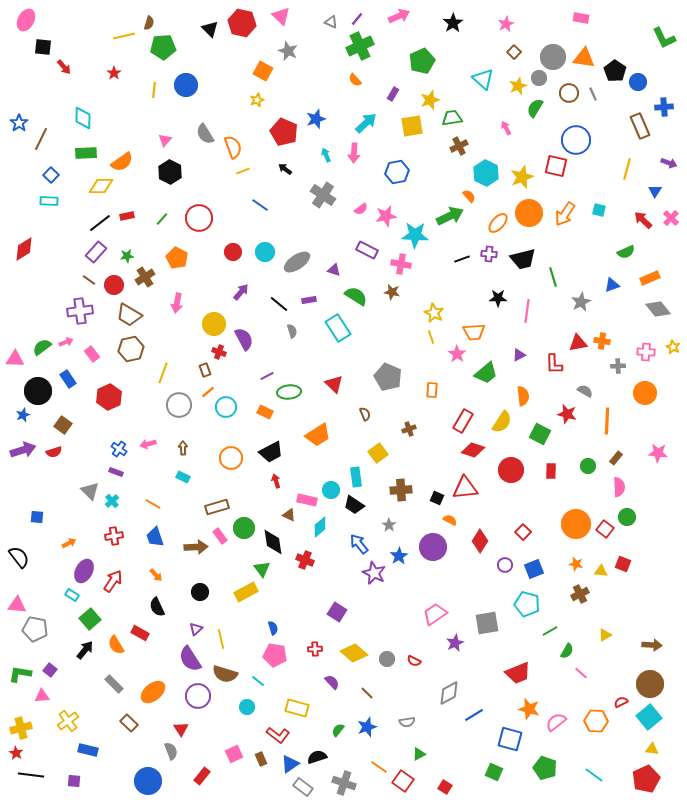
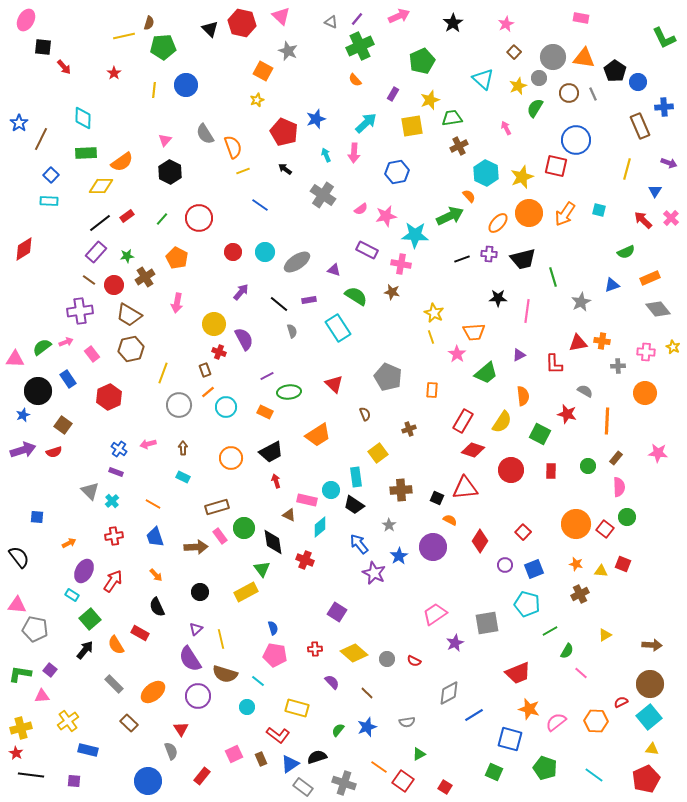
red rectangle at (127, 216): rotated 24 degrees counterclockwise
